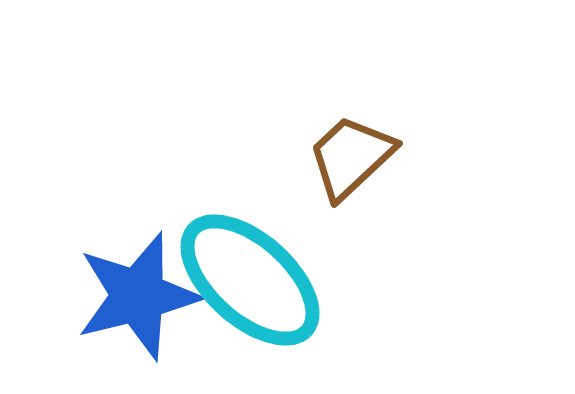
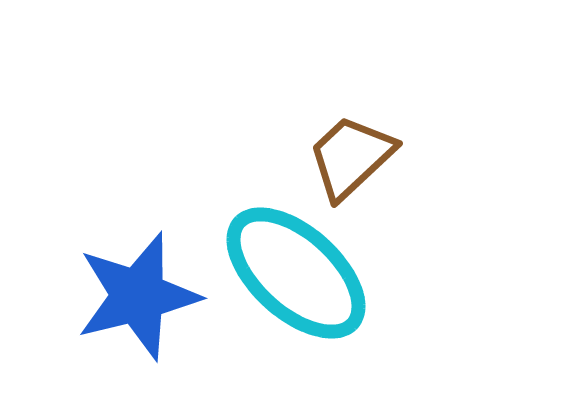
cyan ellipse: moved 46 px right, 7 px up
